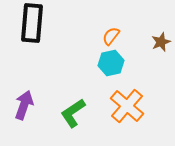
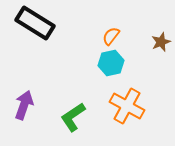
black rectangle: moved 3 px right; rotated 63 degrees counterclockwise
orange cross: rotated 12 degrees counterclockwise
green L-shape: moved 4 px down
